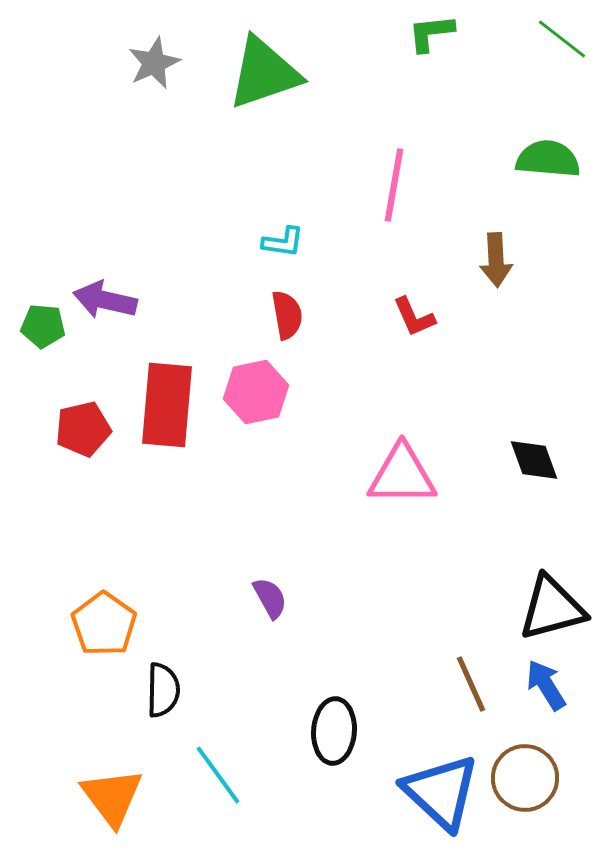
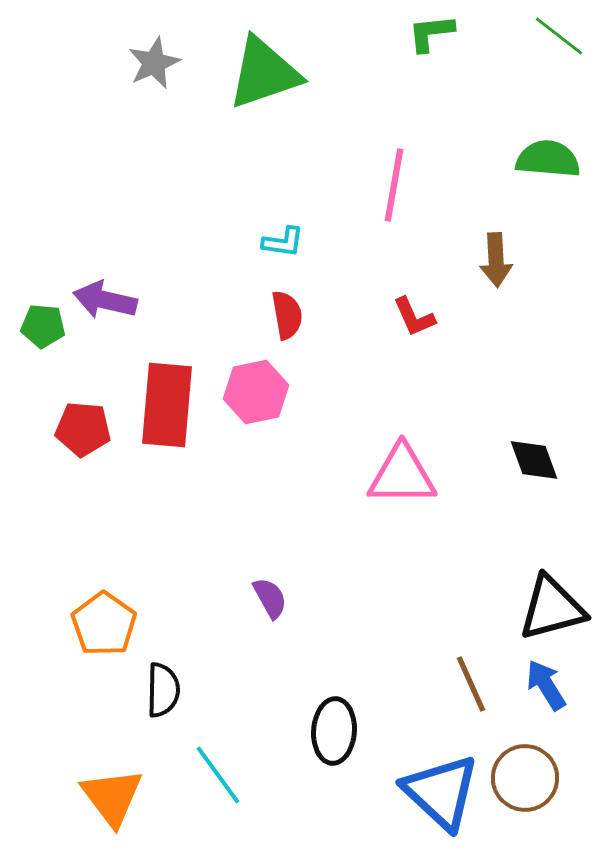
green line: moved 3 px left, 3 px up
red pentagon: rotated 18 degrees clockwise
